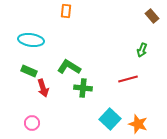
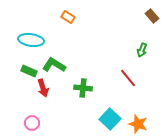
orange rectangle: moved 2 px right, 6 px down; rotated 64 degrees counterclockwise
green L-shape: moved 15 px left, 2 px up
red line: moved 1 px up; rotated 66 degrees clockwise
